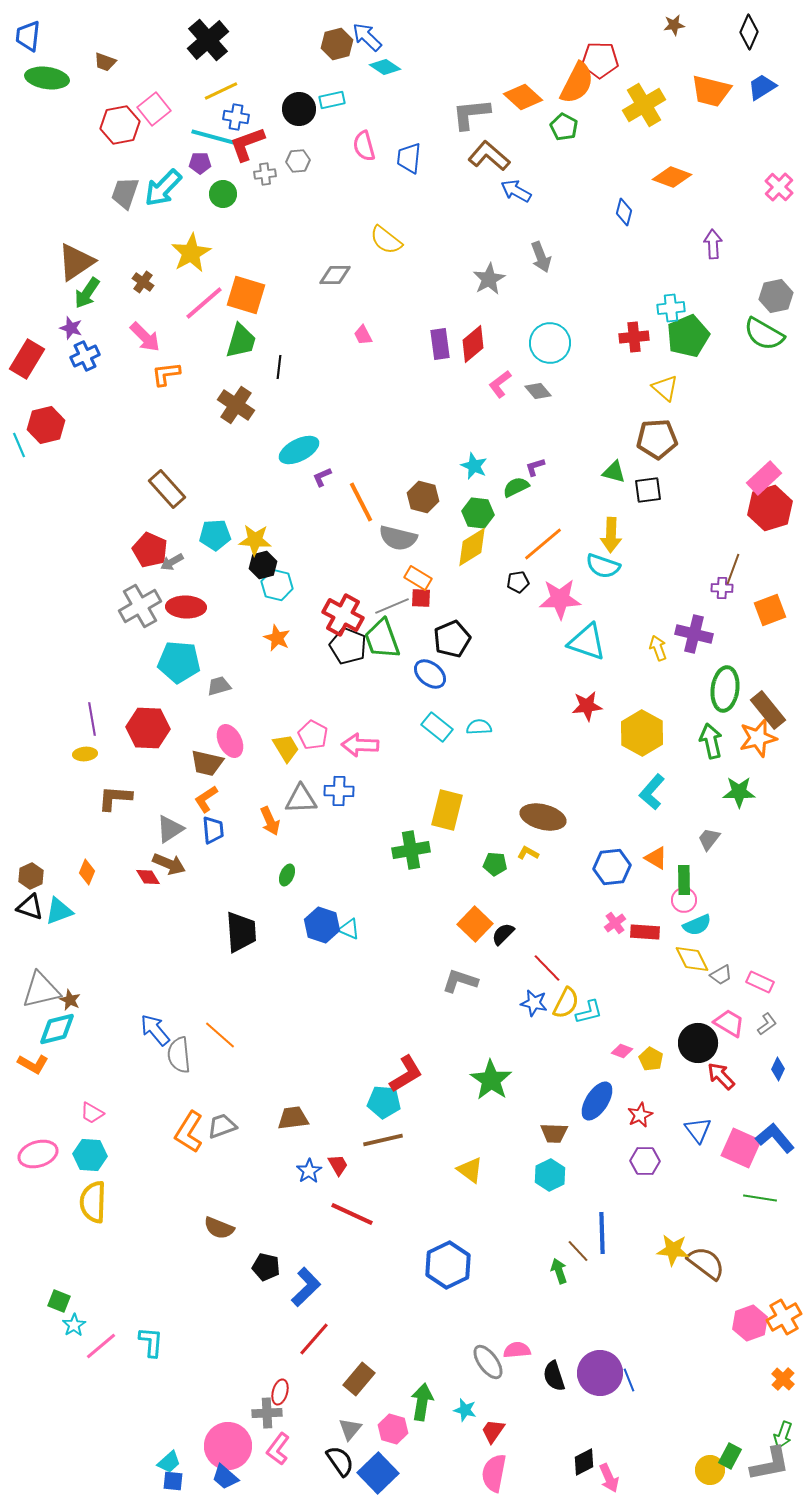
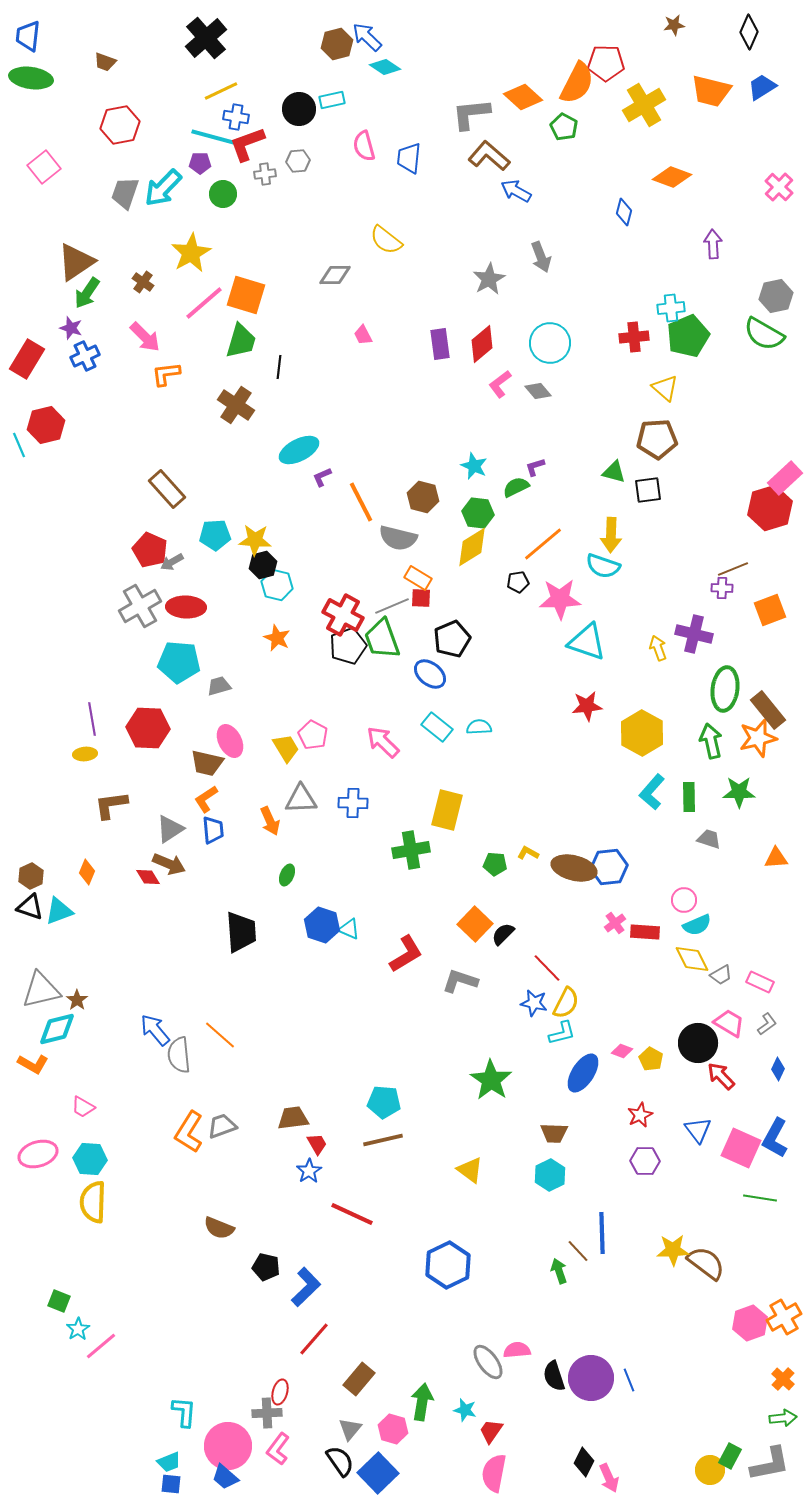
black cross at (208, 40): moved 2 px left, 2 px up
red pentagon at (600, 60): moved 6 px right, 3 px down
green ellipse at (47, 78): moved 16 px left
pink square at (154, 109): moved 110 px left, 58 px down
red diamond at (473, 344): moved 9 px right
pink rectangle at (764, 478): moved 21 px right
brown line at (733, 569): rotated 48 degrees clockwise
black pentagon at (348, 646): rotated 30 degrees clockwise
pink arrow at (360, 745): moved 23 px right, 3 px up; rotated 42 degrees clockwise
blue cross at (339, 791): moved 14 px right, 12 px down
brown L-shape at (115, 798): moved 4 px left, 7 px down; rotated 12 degrees counterclockwise
brown ellipse at (543, 817): moved 31 px right, 51 px down
gray trapezoid at (709, 839): rotated 70 degrees clockwise
orange triangle at (656, 858): moved 120 px right; rotated 35 degrees counterclockwise
blue hexagon at (612, 867): moved 3 px left
green rectangle at (684, 880): moved 5 px right, 83 px up
brown star at (70, 1000): moved 7 px right; rotated 10 degrees clockwise
cyan L-shape at (589, 1012): moved 27 px left, 21 px down
red L-shape at (406, 1074): moved 120 px up
blue ellipse at (597, 1101): moved 14 px left, 28 px up
pink trapezoid at (92, 1113): moved 9 px left, 6 px up
blue L-shape at (775, 1138): rotated 111 degrees counterclockwise
cyan hexagon at (90, 1155): moved 4 px down
red trapezoid at (338, 1165): moved 21 px left, 21 px up
yellow star at (673, 1250): rotated 8 degrees counterclockwise
cyan star at (74, 1325): moved 4 px right, 4 px down
cyan L-shape at (151, 1342): moved 33 px right, 70 px down
purple circle at (600, 1373): moved 9 px left, 5 px down
red trapezoid at (493, 1431): moved 2 px left
green arrow at (783, 1435): moved 17 px up; rotated 116 degrees counterclockwise
cyan trapezoid at (169, 1462): rotated 20 degrees clockwise
black diamond at (584, 1462): rotated 36 degrees counterclockwise
blue square at (173, 1481): moved 2 px left, 3 px down
